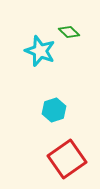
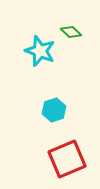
green diamond: moved 2 px right
red square: rotated 12 degrees clockwise
